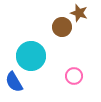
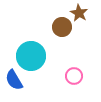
brown star: rotated 12 degrees clockwise
blue semicircle: moved 2 px up
